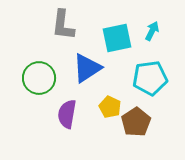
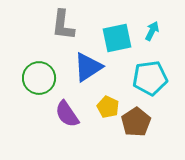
blue triangle: moved 1 px right, 1 px up
yellow pentagon: moved 2 px left
purple semicircle: rotated 44 degrees counterclockwise
